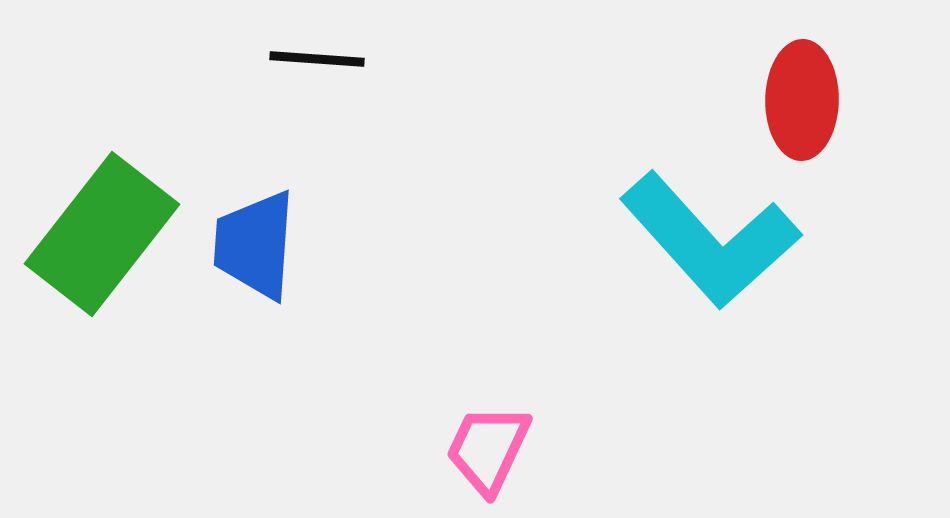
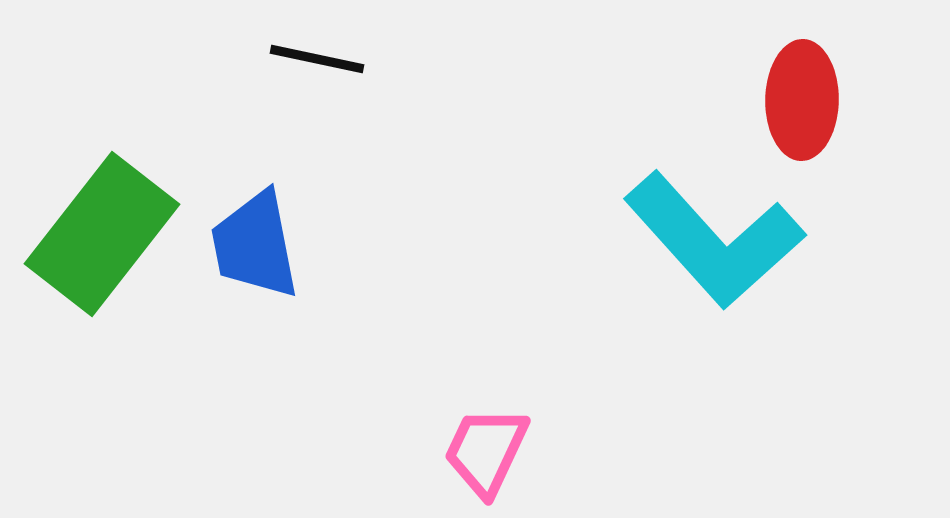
black line: rotated 8 degrees clockwise
cyan L-shape: moved 4 px right
blue trapezoid: rotated 15 degrees counterclockwise
pink trapezoid: moved 2 px left, 2 px down
